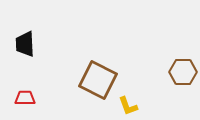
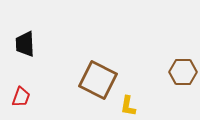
red trapezoid: moved 4 px left, 1 px up; rotated 110 degrees clockwise
yellow L-shape: rotated 30 degrees clockwise
